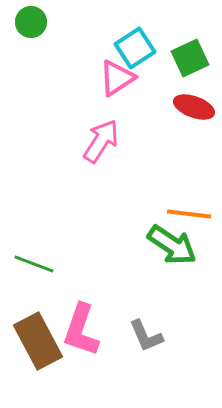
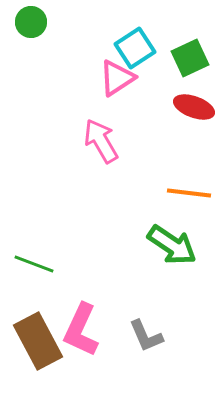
pink arrow: rotated 63 degrees counterclockwise
orange line: moved 21 px up
pink L-shape: rotated 6 degrees clockwise
